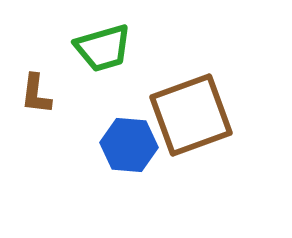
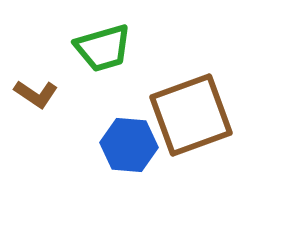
brown L-shape: rotated 63 degrees counterclockwise
